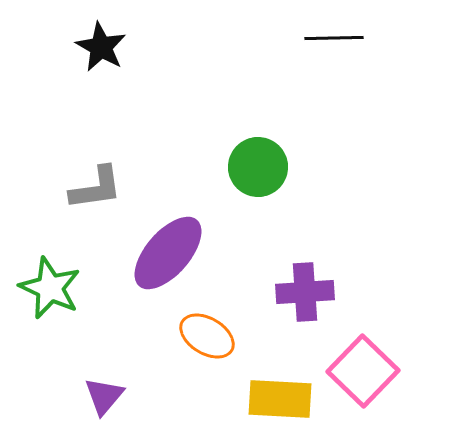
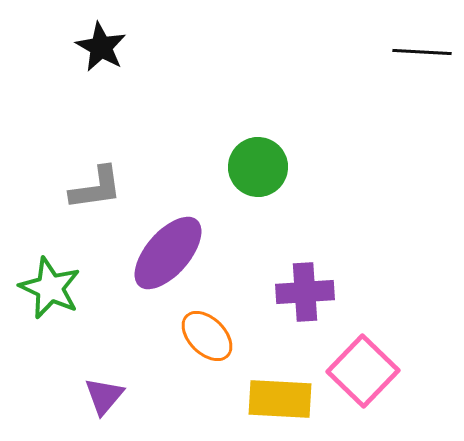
black line: moved 88 px right, 14 px down; rotated 4 degrees clockwise
orange ellipse: rotated 14 degrees clockwise
